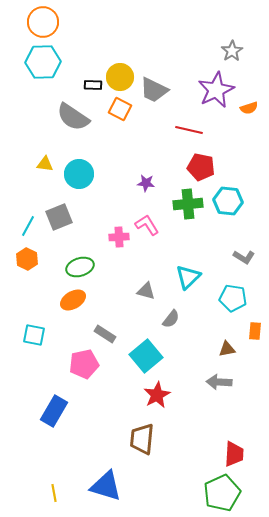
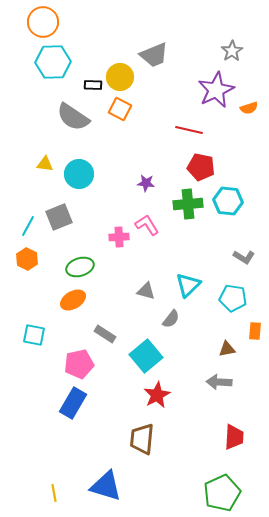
cyan hexagon at (43, 62): moved 10 px right
gray trapezoid at (154, 90): moved 35 px up; rotated 48 degrees counterclockwise
cyan triangle at (188, 277): moved 8 px down
pink pentagon at (84, 364): moved 5 px left
blue rectangle at (54, 411): moved 19 px right, 8 px up
red trapezoid at (234, 454): moved 17 px up
